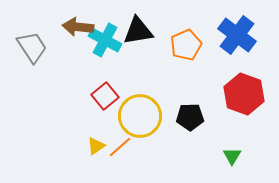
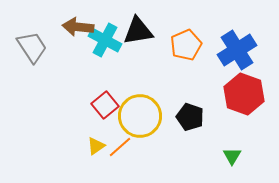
blue cross: moved 15 px down; rotated 21 degrees clockwise
red square: moved 9 px down
black pentagon: rotated 20 degrees clockwise
